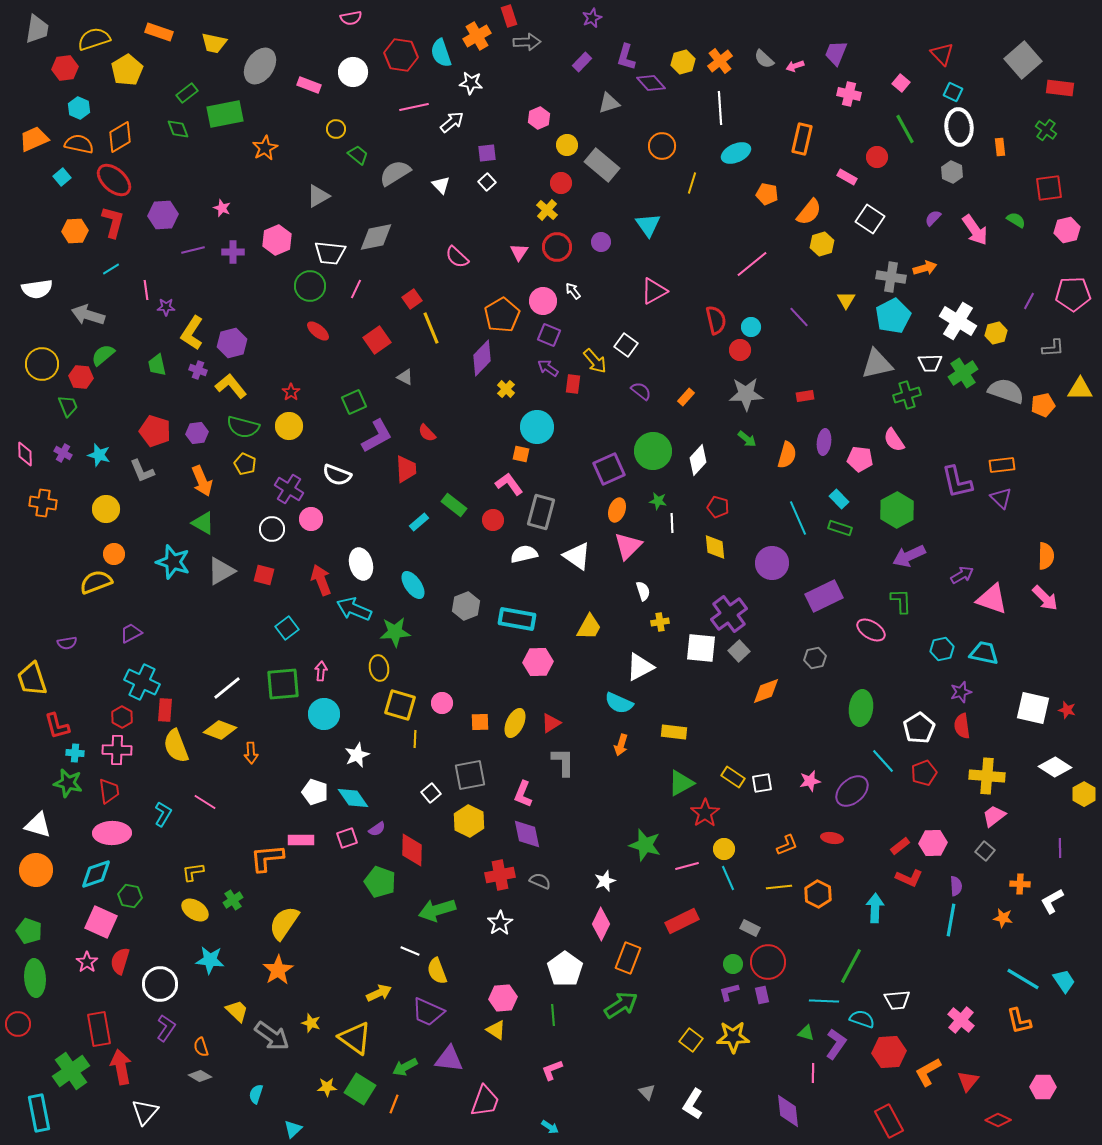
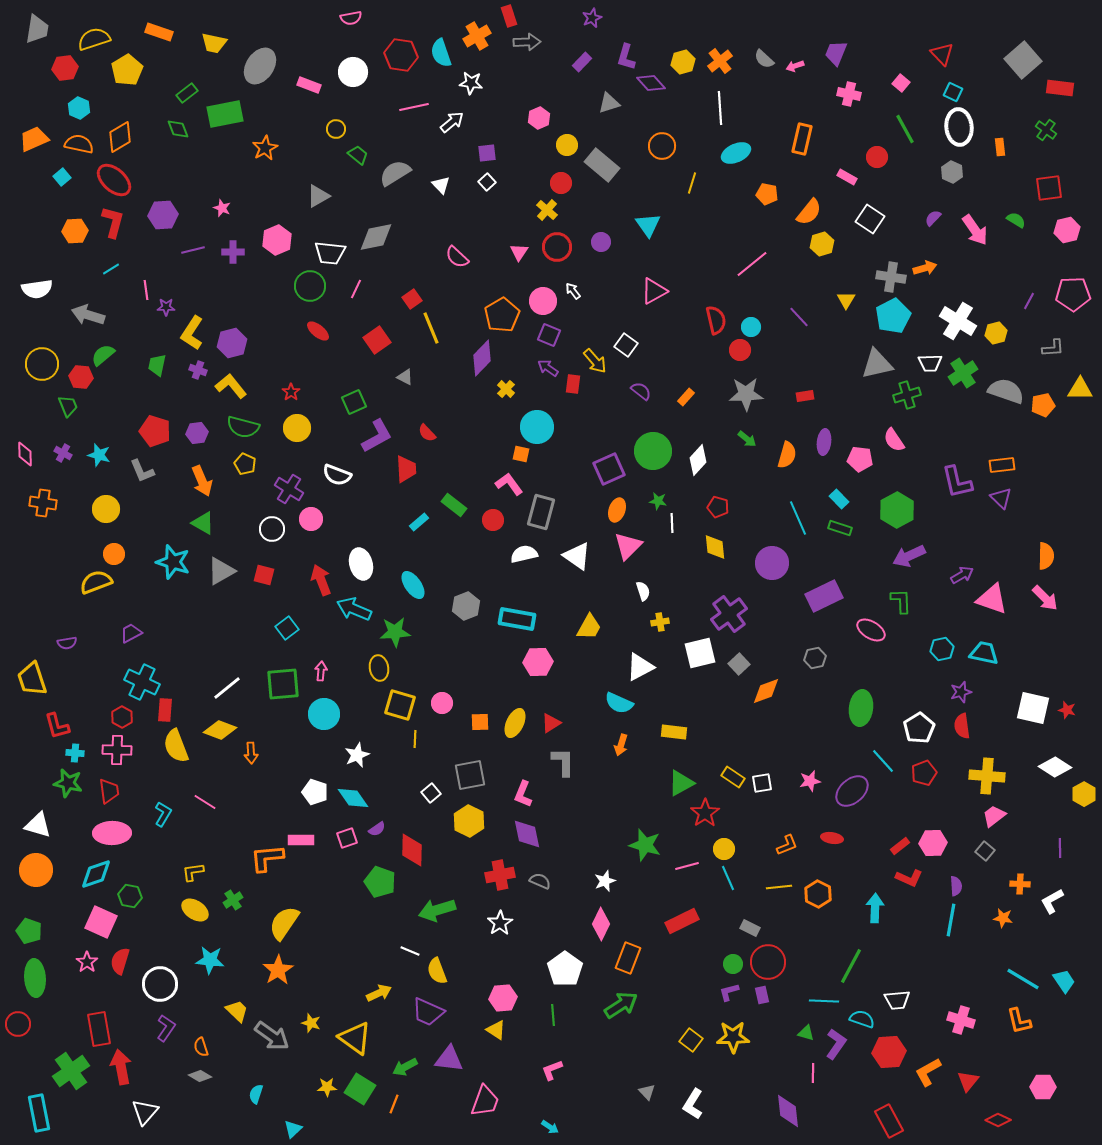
green trapezoid at (157, 365): rotated 25 degrees clockwise
yellow circle at (289, 426): moved 8 px right, 2 px down
white square at (701, 648): moved 1 px left, 5 px down; rotated 20 degrees counterclockwise
gray square at (739, 651): moved 13 px down
pink cross at (961, 1020): rotated 24 degrees counterclockwise
